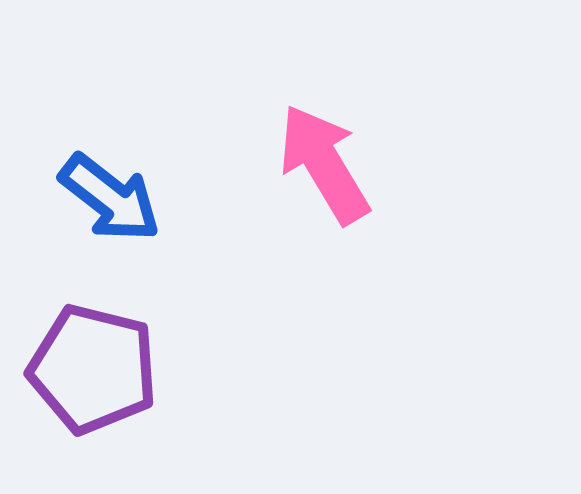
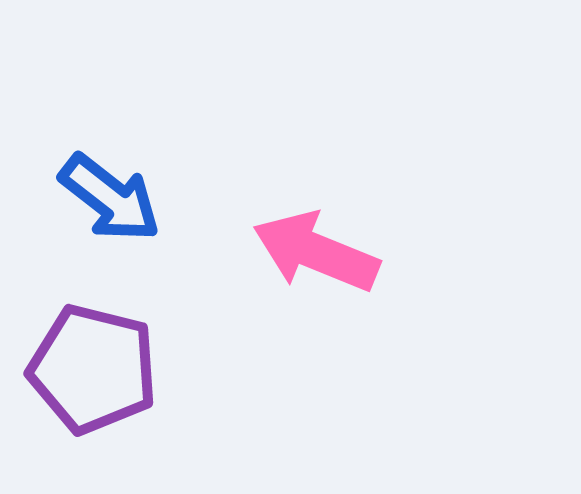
pink arrow: moved 8 px left, 88 px down; rotated 37 degrees counterclockwise
